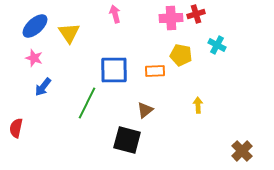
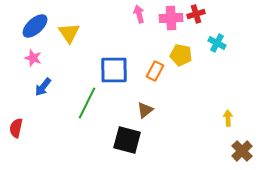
pink arrow: moved 24 px right
cyan cross: moved 2 px up
pink star: moved 1 px left
orange rectangle: rotated 60 degrees counterclockwise
yellow arrow: moved 30 px right, 13 px down
